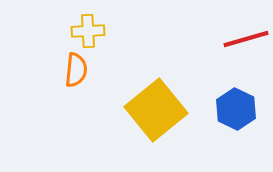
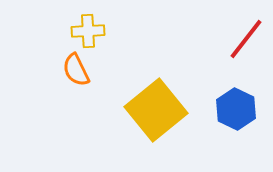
red line: rotated 36 degrees counterclockwise
orange semicircle: rotated 148 degrees clockwise
